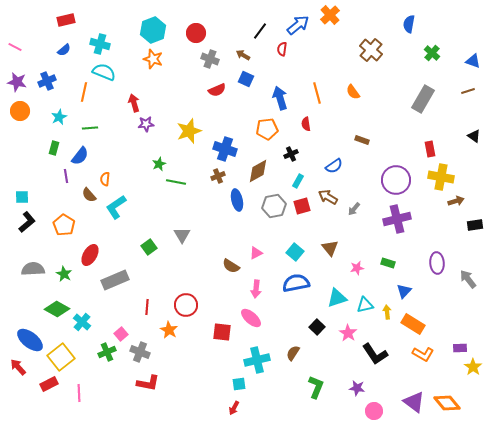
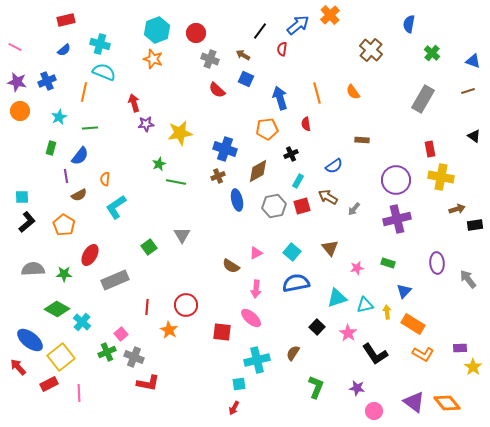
cyan hexagon at (153, 30): moved 4 px right
red semicircle at (217, 90): rotated 66 degrees clockwise
yellow star at (189, 131): moved 9 px left, 2 px down; rotated 10 degrees clockwise
brown rectangle at (362, 140): rotated 16 degrees counterclockwise
green rectangle at (54, 148): moved 3 px left
brown semicircle at (89, 195): moved 10 px left; rotated 77 degrees counterclockwise
brown arrow at (456, 201): moved 1 px right, 8 px down
cyan square at (295, 252): moved 3 px left
green star at (64, 274): rotated 28 degrees counterclockwise
gray cross at (140, 352): moved 6 px left, 5 px down
